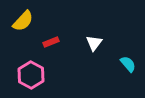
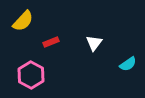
cyan semicircle: rotated 96 degrees clockwise
